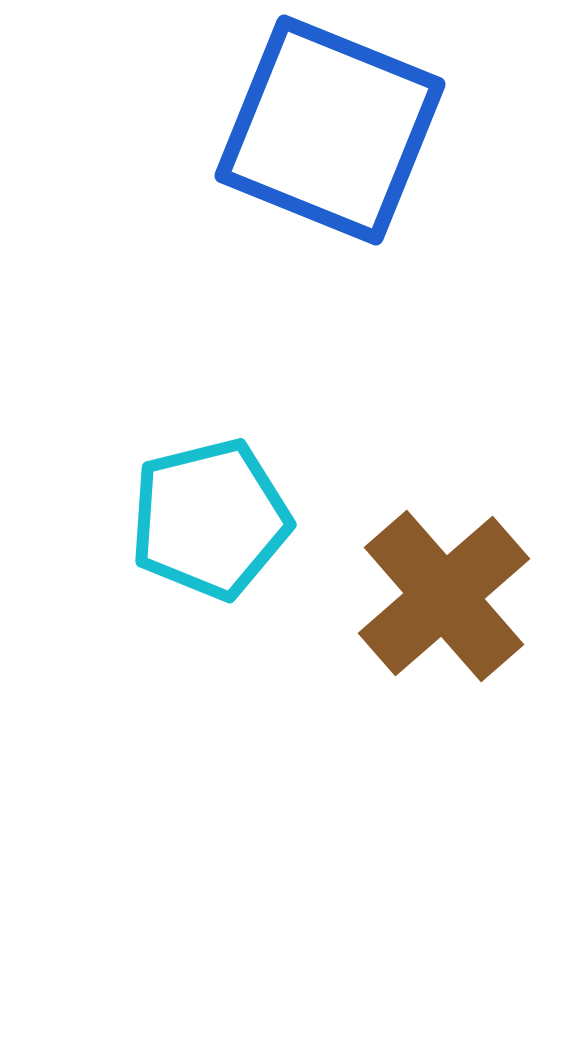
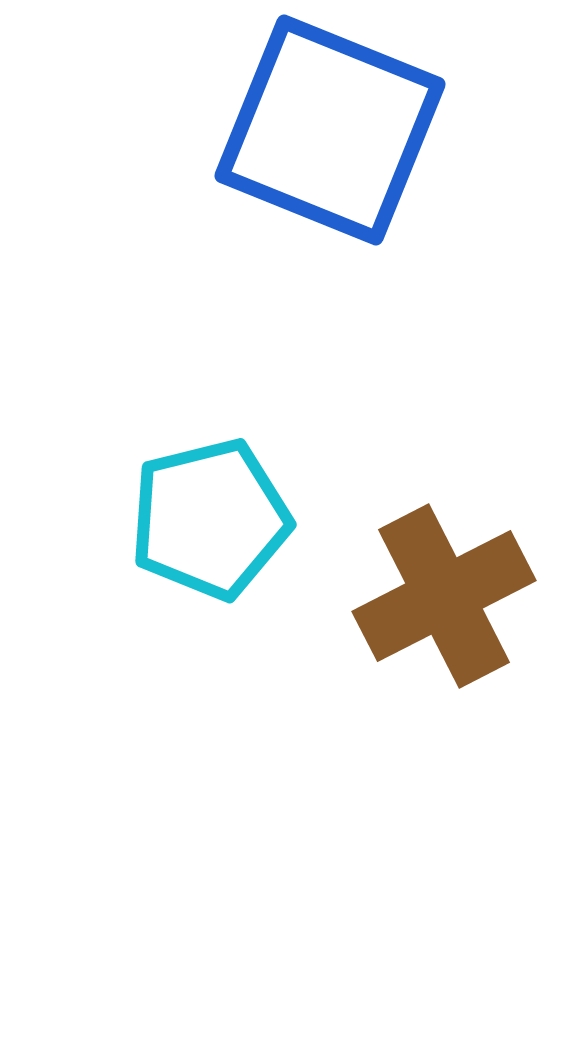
brown cross: rotated 14 degrees clockwise
